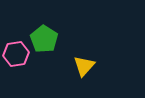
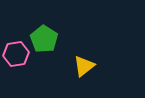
yellow triangle: rotated 10 degrees clockwise
